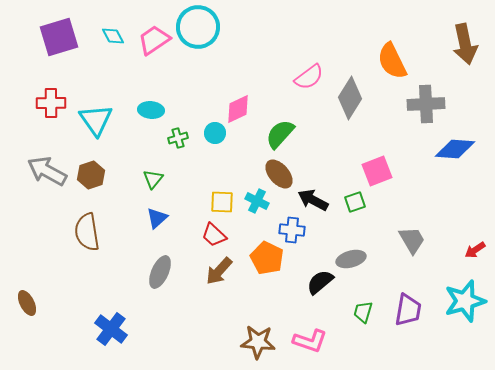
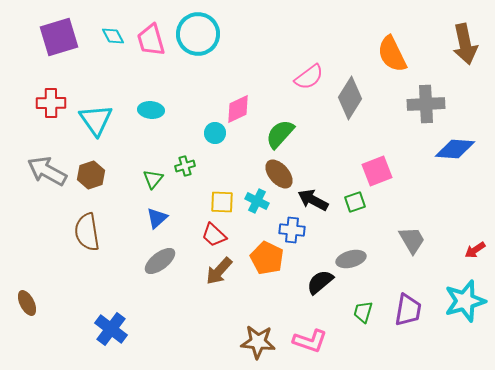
cyan circle at (198, 27): moved 7 px down
pink trapezoid at (154, 40): moved 3 px left; rotated 72 degrees counterclockwise
orange semicircle at (392, 61): moved 7 px up
green cross at (178, 138): moved 7 px right, 28 px down
gray ellipse at (160, 272): moved 11 px up; rotated 28 degrees clockwise
